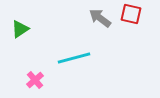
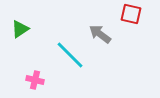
gray arrow: moved 16 px down
cyan line: moved 4 px left, 3 px up; rotated 60 degrees clockwise
pink cross: rotated 36 degrees counterclockwise
